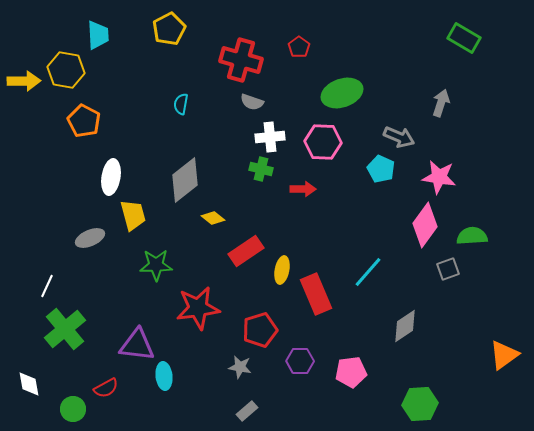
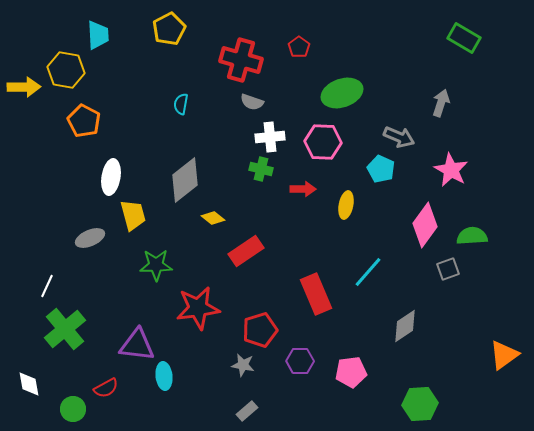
yellow arrow at (24, 81): moved 6 px down
pink star at (439, 177): moved 12 px right, 7 px up; rotated 20 degrees clockwise
yellow ellipse at (282, 270): moved 64 px right, 65 px up
gray star at (240, 367): moved 3 px right, 2 px up
